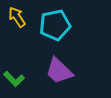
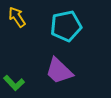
cyan pentagon: moved 11 px right, 1 px down
green L-shape: moved 4 px down
